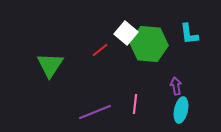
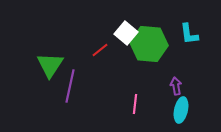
purple line: moved 25 px left, 26 px up; rotated 56 degrees counterclockwise
